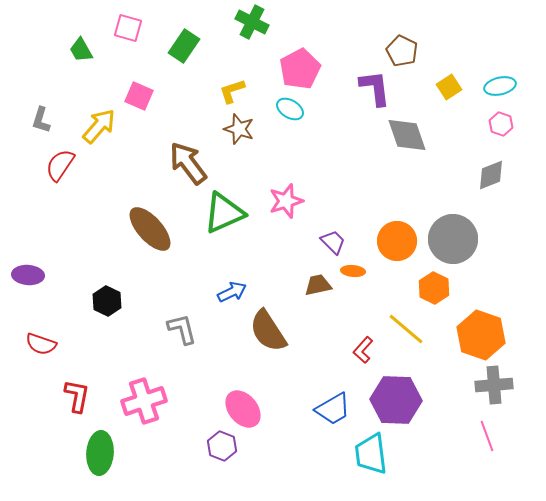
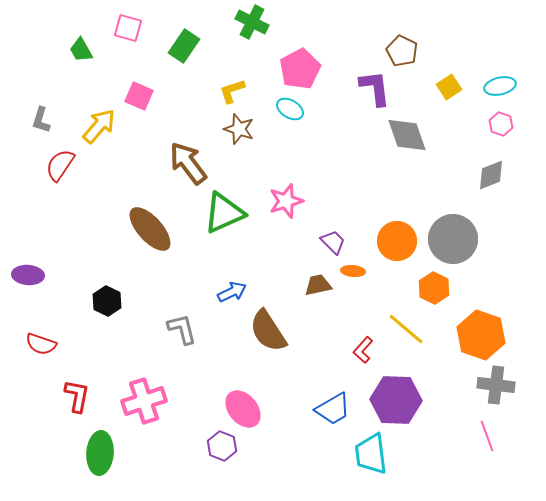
gray cross at (494, 385): moved 2 px right; rotated 12 degrees clockwise
